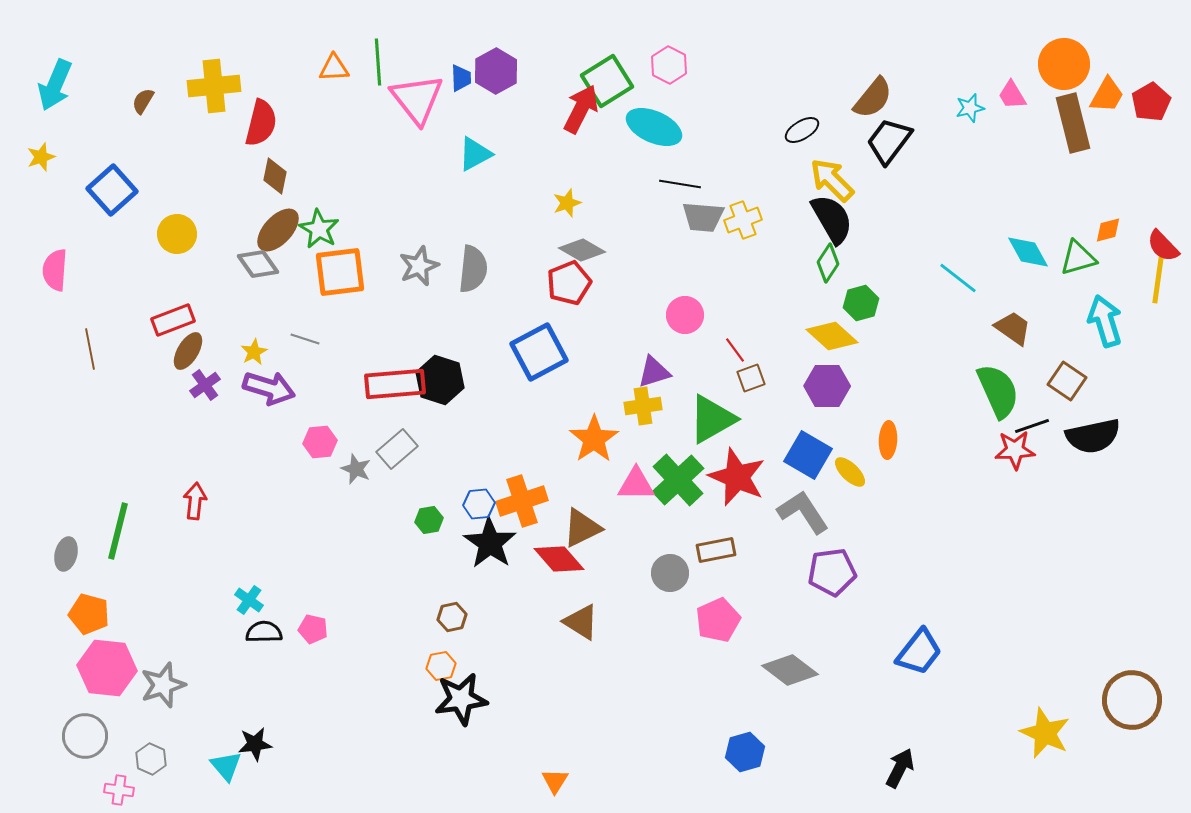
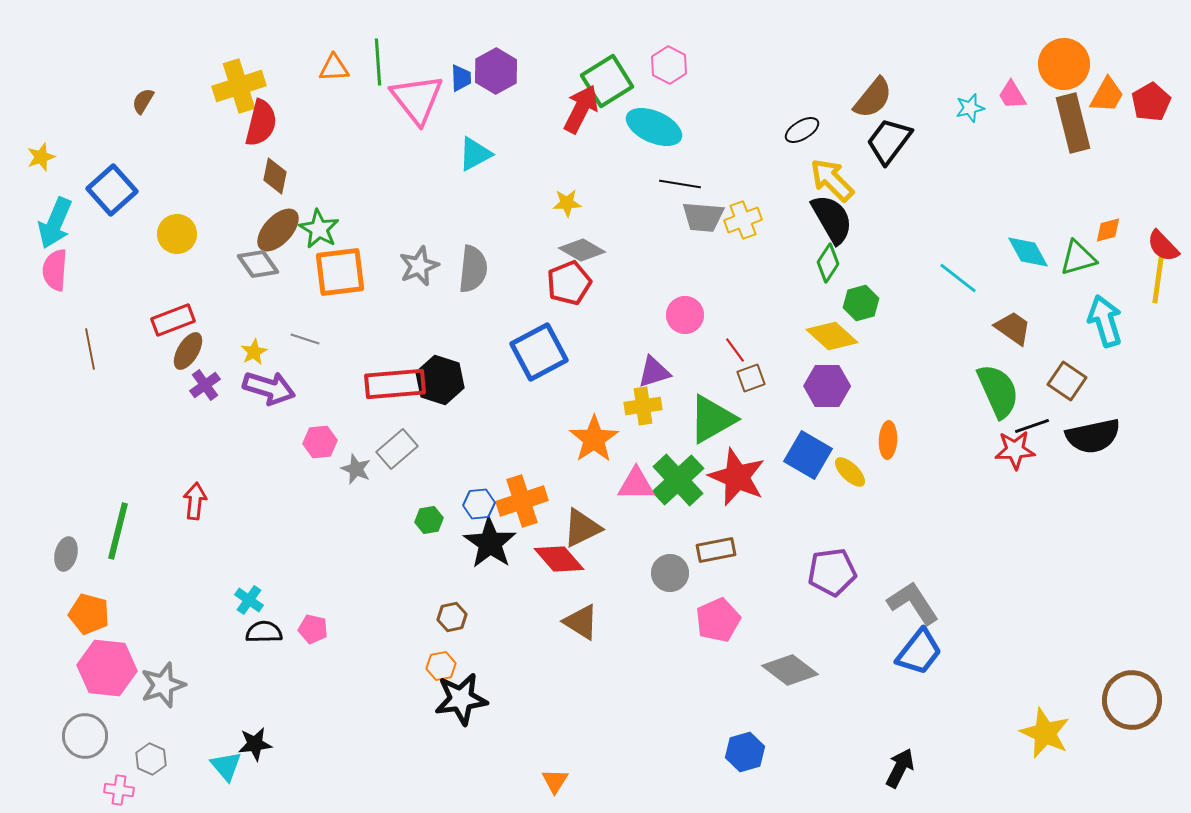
cyan arrow at (55, 85): moved 138 px down
yellow cross at (214, 86): moved 25 px right; rotated 12 degrees counterclockwise
yellow star at (567, 203): rotated 16 degrees clockwise
gray L-shape at (803, 512): moved 110 px right, 91 px down
